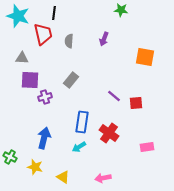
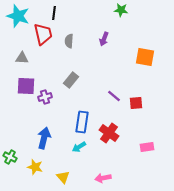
purple square: moved 4 px left, 6 px down
yellow triangle: rotated 16 degrees clockwise
